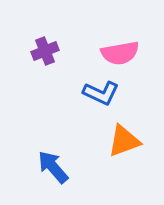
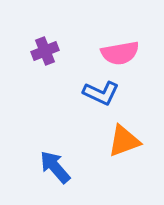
blue arrow: moved 2 px right
